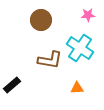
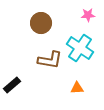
brown circle: moved 3 px down
